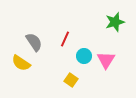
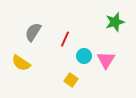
gray semicircle: moved 1 px left, 10 px up; rotated 114 degrees counterclockwise
